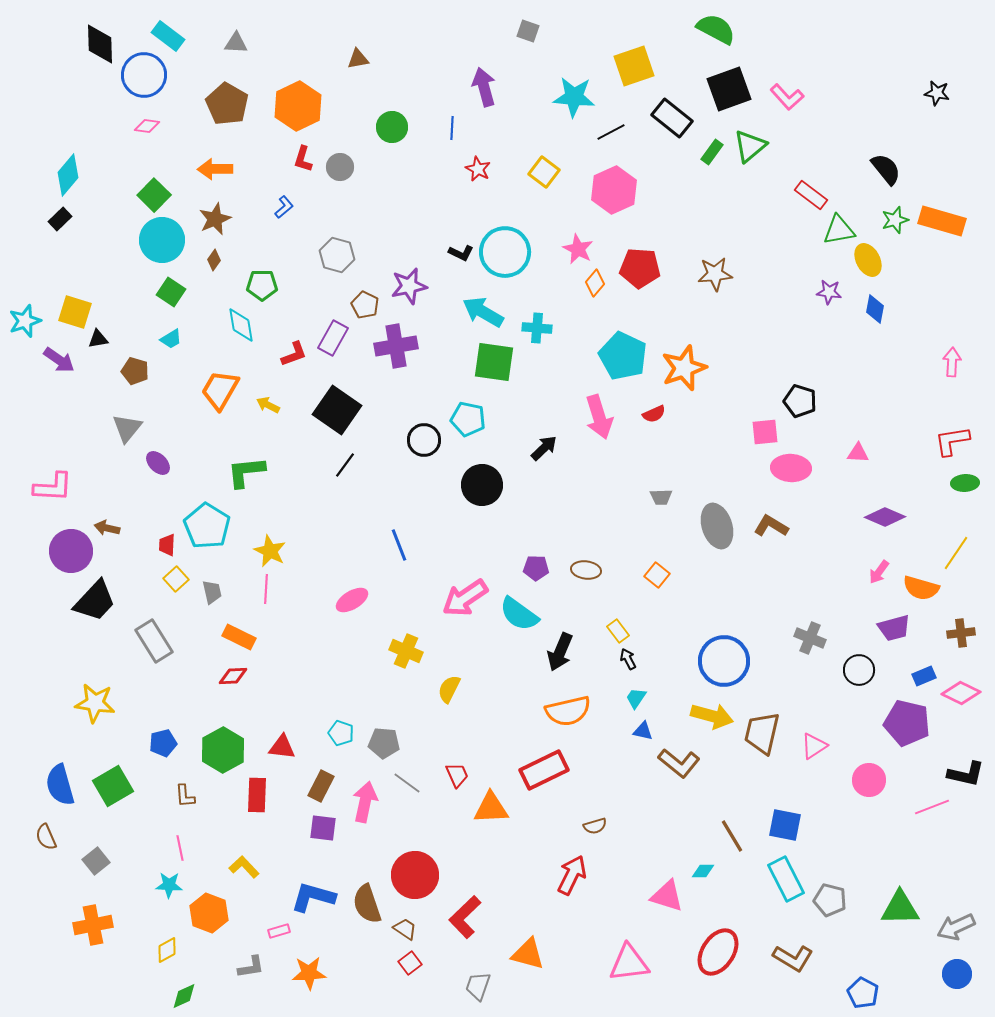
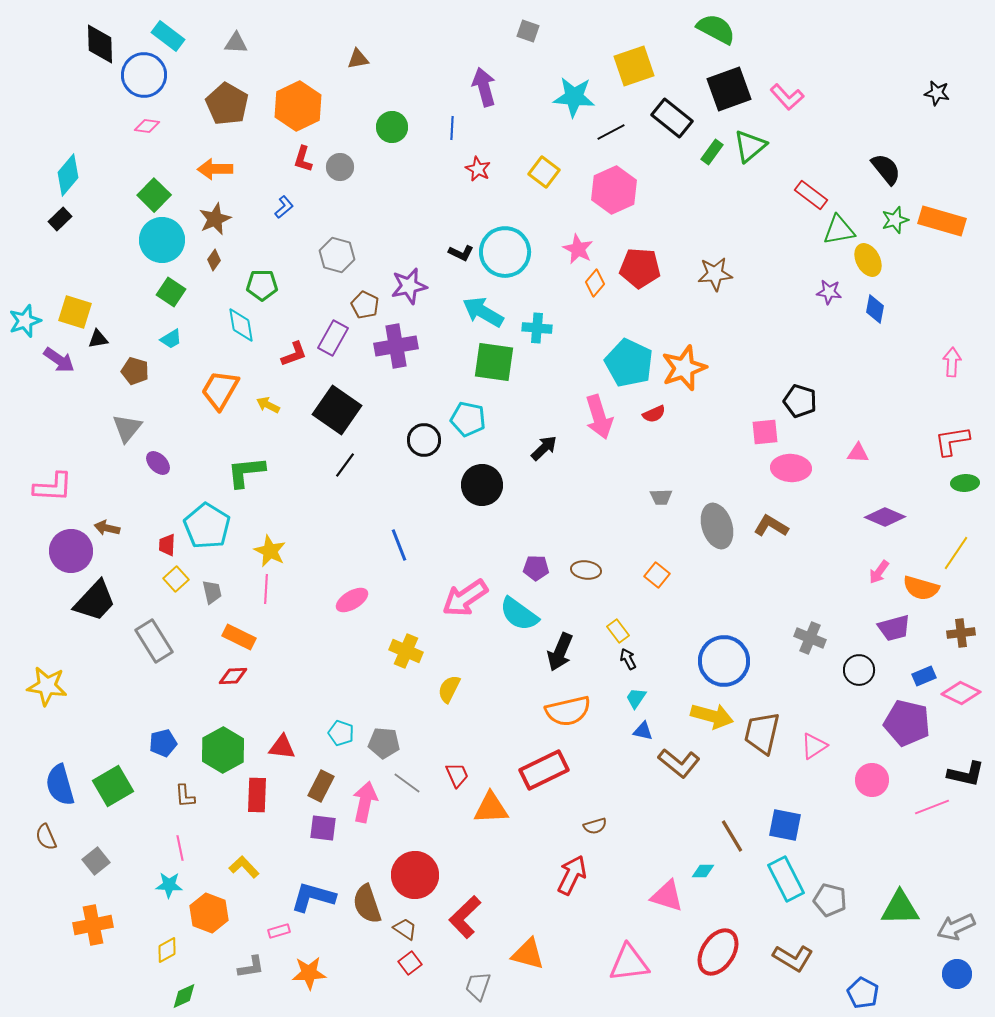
cyan pentagon at (623, 356): moved 6 px right, 7 px down
yellow star at (95, 703): moved 48 px left, 17 px up
pink circle at (869, 780): moved 3 px right
